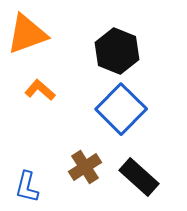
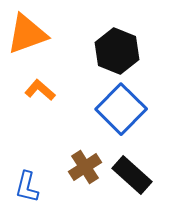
black rectangle: moved 7 px left, 2 px up
